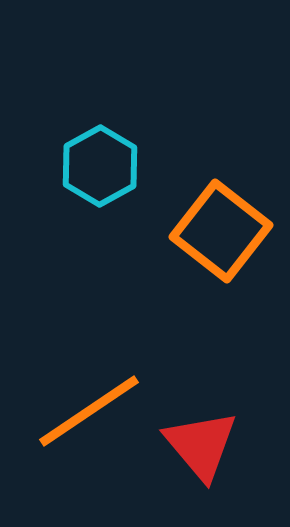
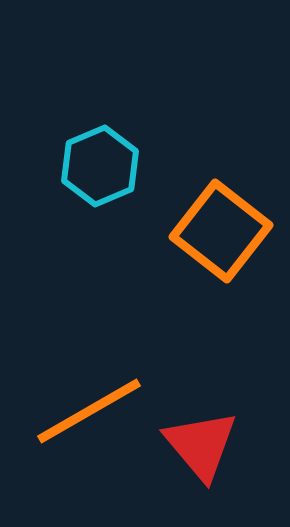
cyan hexagon: rotated 6 degrees clockwise
orange line: rotated 4 degrees clockwise
